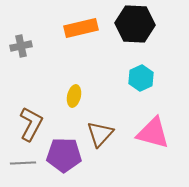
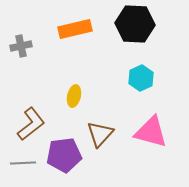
orange rectangle: moved 6 px left, 1 px down
brown L-shape: rotated 24 degrees clockwise
pink triangle: moved 2 px left, 1 px up
purple pentagon: rotated 8 degrees counterclockwise
